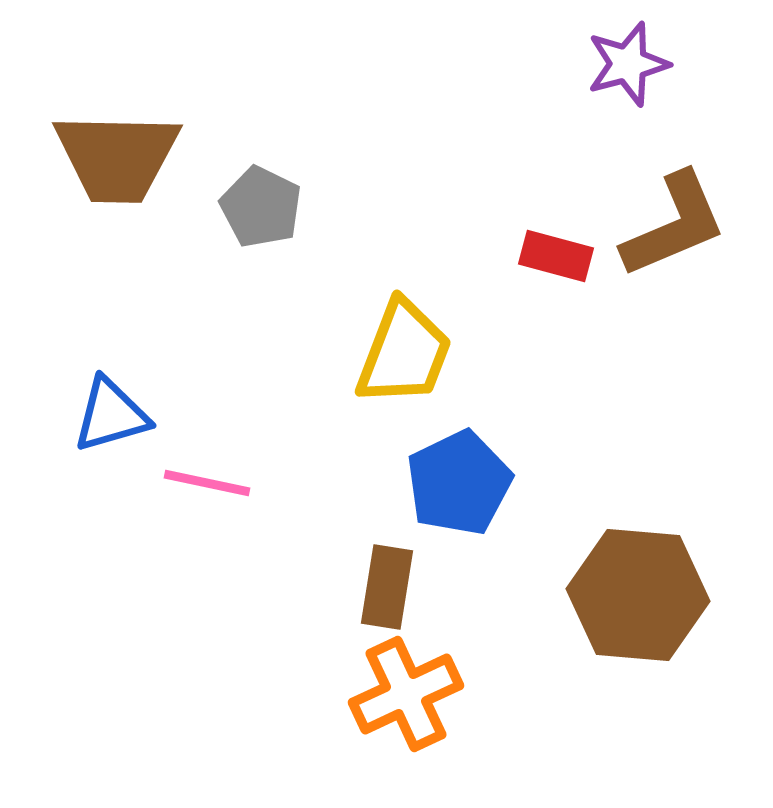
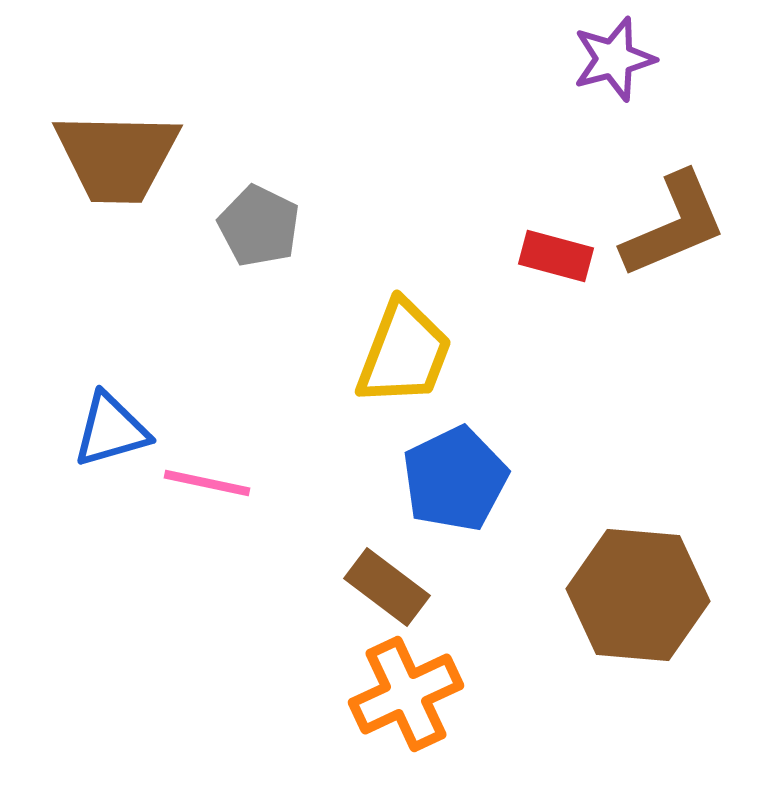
purple star: moved 14 px left, 5 px up
gray pentagon: moved 2 px left, 19 px down
blue triangle: moved 15 px down
blue pentagon: moved 4 px left, 4 px up
brown rectangle: rotated 62 degrees counterclockwise
